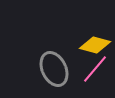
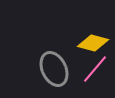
yellow diamond: moved 2 px left, 2 px up
